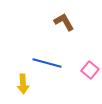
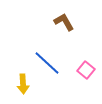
blue line: rotated 28 degrees clockwise
pink square: moved 4 px left
